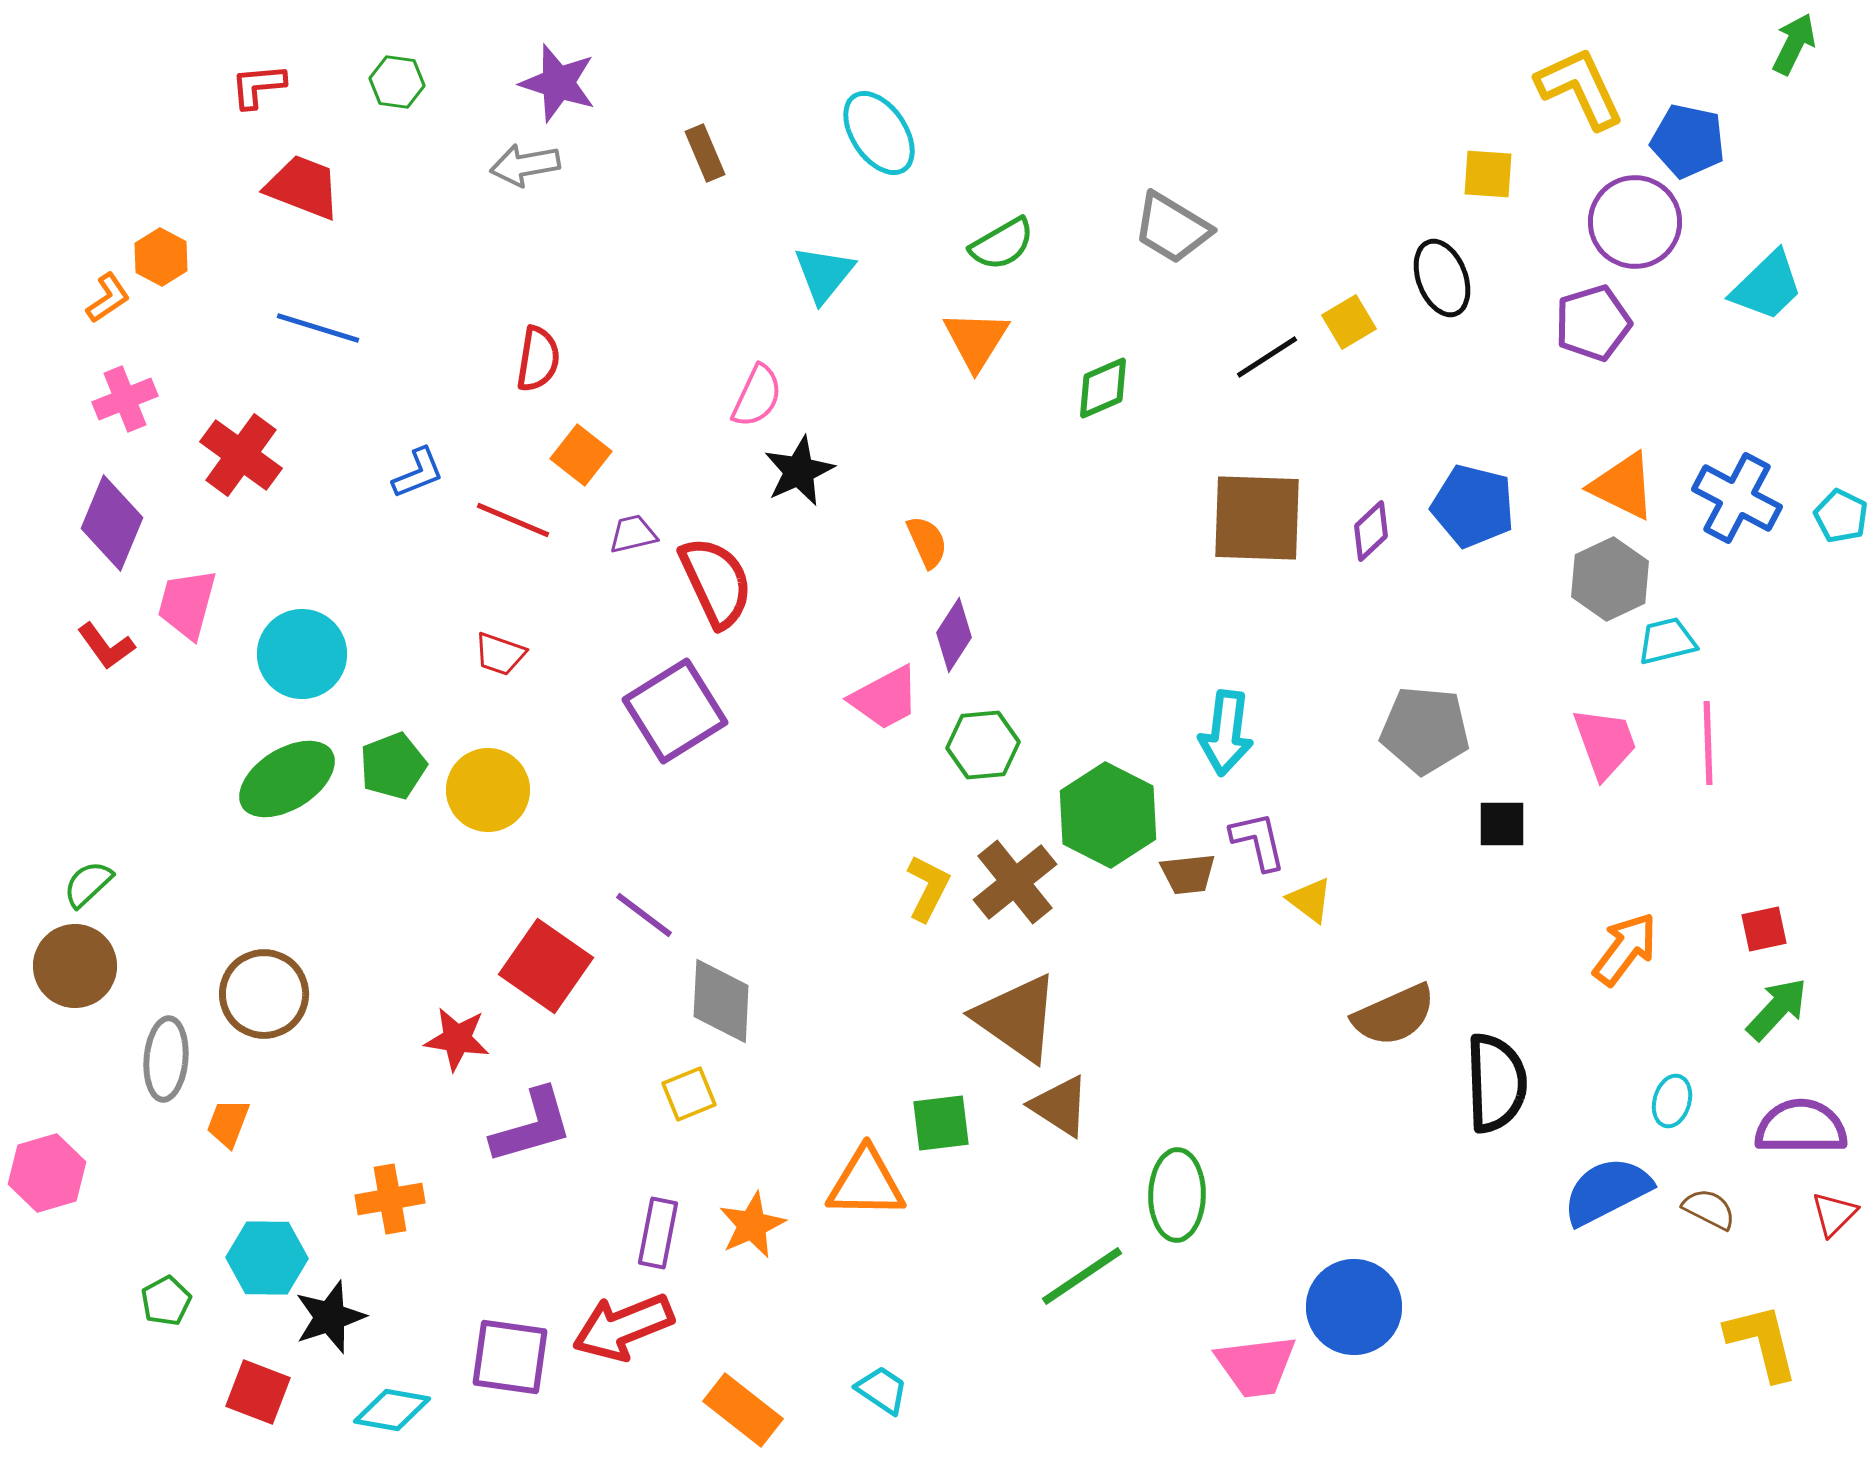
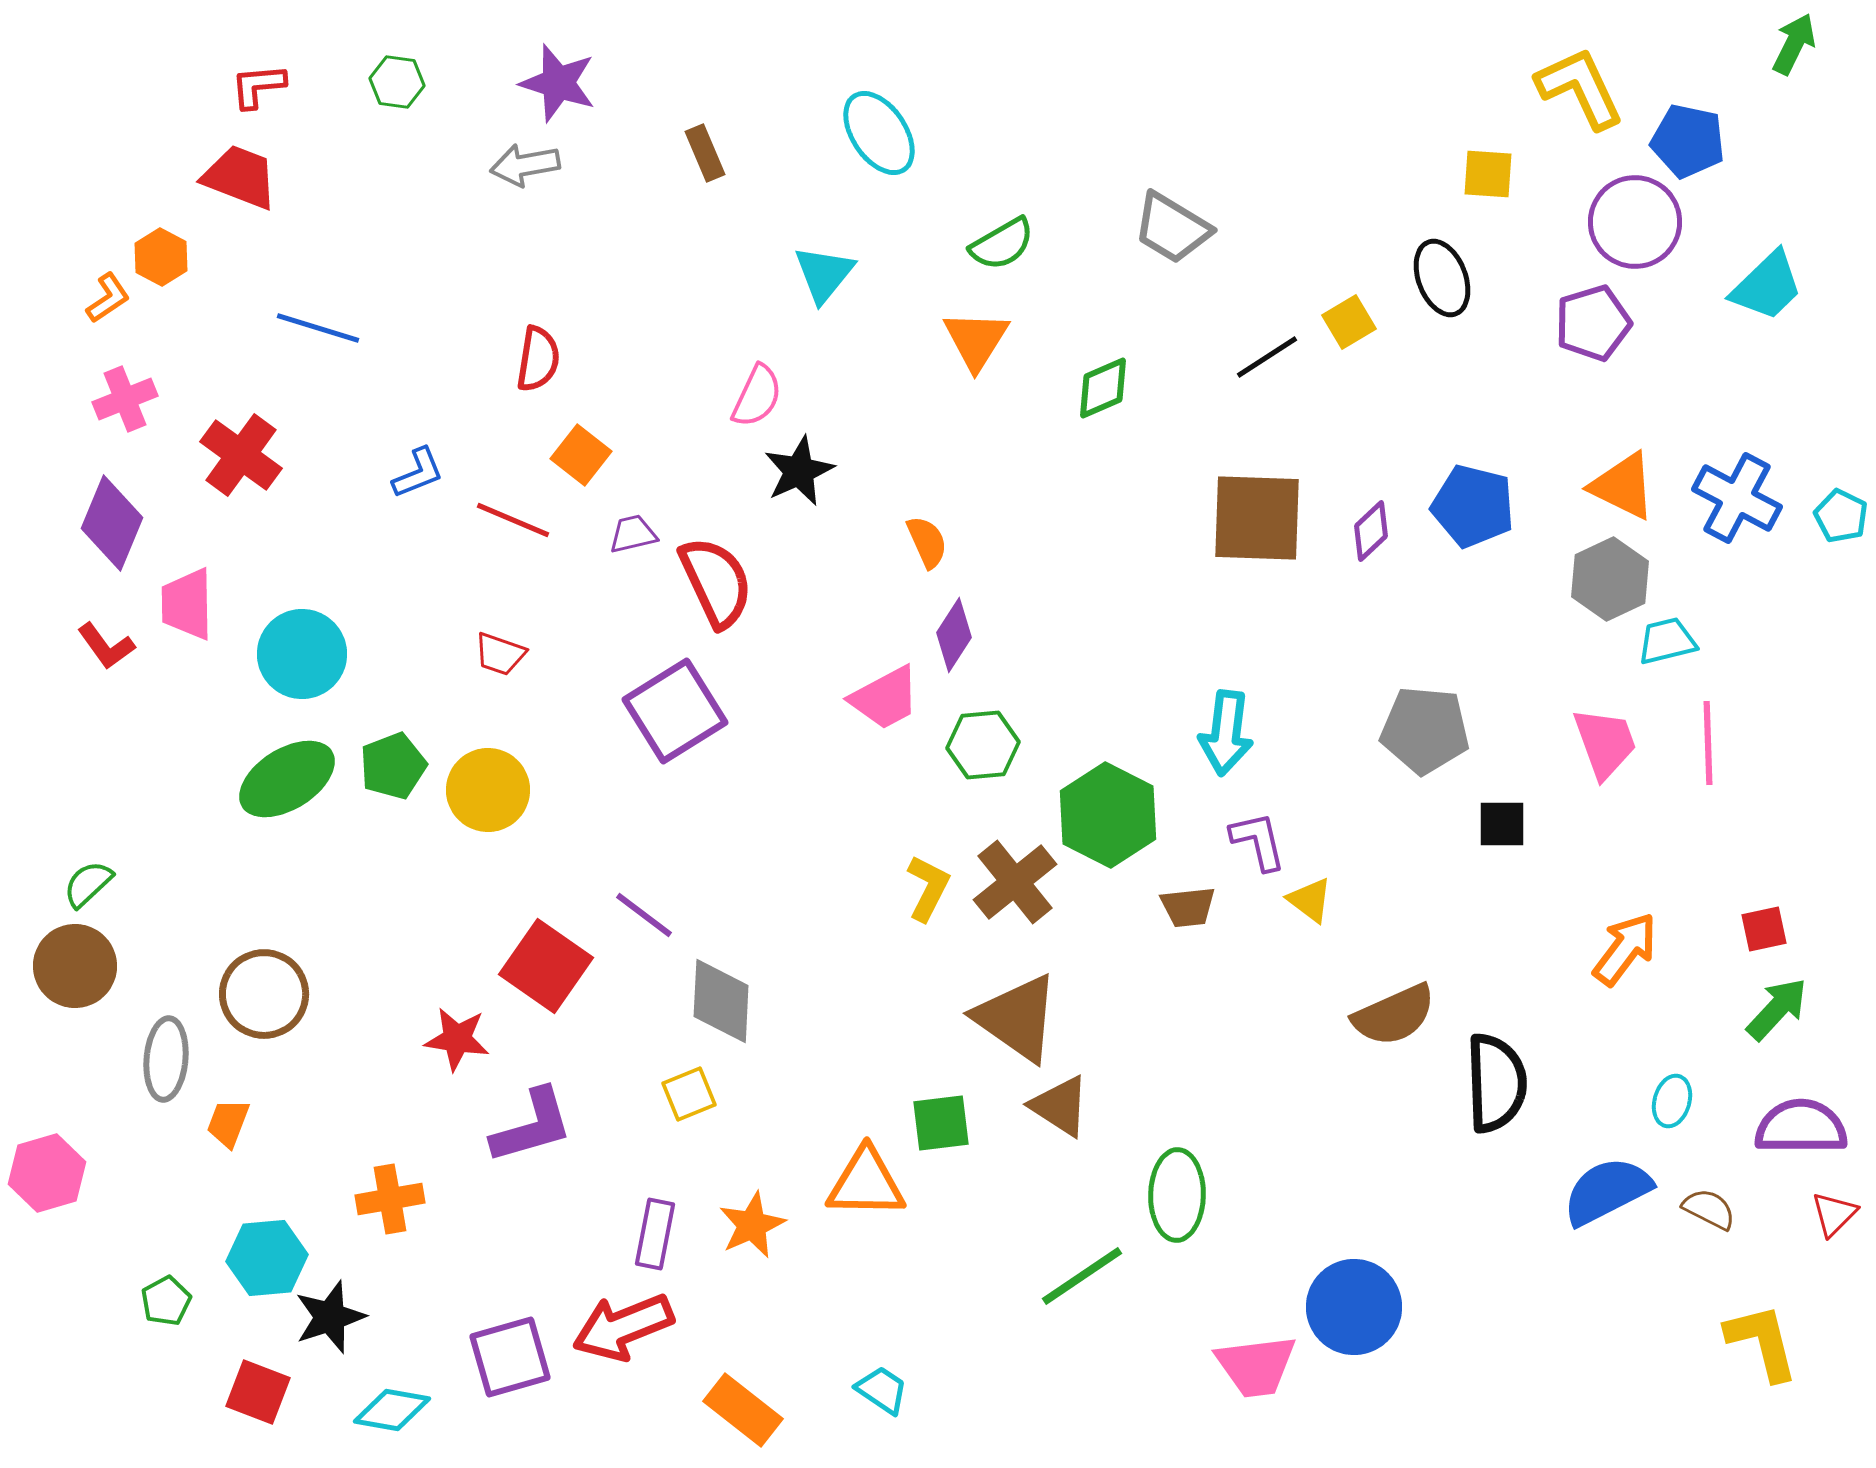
red trapezoid at (303, 187): moved 63 px left, 10 px up
pink trapezoid at (187, 604): rotated 16 degrees counterclockwise
brown trapezoid at (1188, 874): moved 33 px down
purple rectangle at (658, 1233): moved 3 px left, 1 px down
cyan hexagon at (267, 1258): rotated 6 degrees counterclockwise
purple square at (510, 1357): rotated 24 degrees counterclockwise
